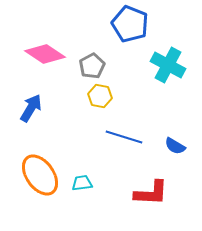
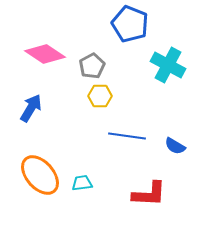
yellow hexagon: rotated 10 degrees counterclockwise
blue line: moved 3 px right, 1 px up; rotated 9 degrees counterclockwise
orange ellipse: rotated 6 degrees counterclockwise
red L-shape: moved 2 px left, 1 px down
